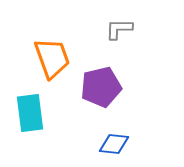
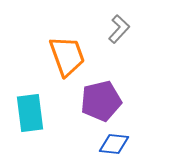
gray L-shape: rotated 132 degrees clockwise
orange trapezoid: moved 15 px right, 2 px up
purple pentagon: moved 14 px down
